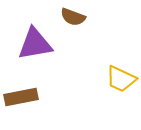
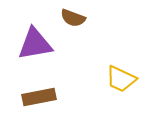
brown semicircle: moved 1 px down
brown rectangle: moved 18 px right
